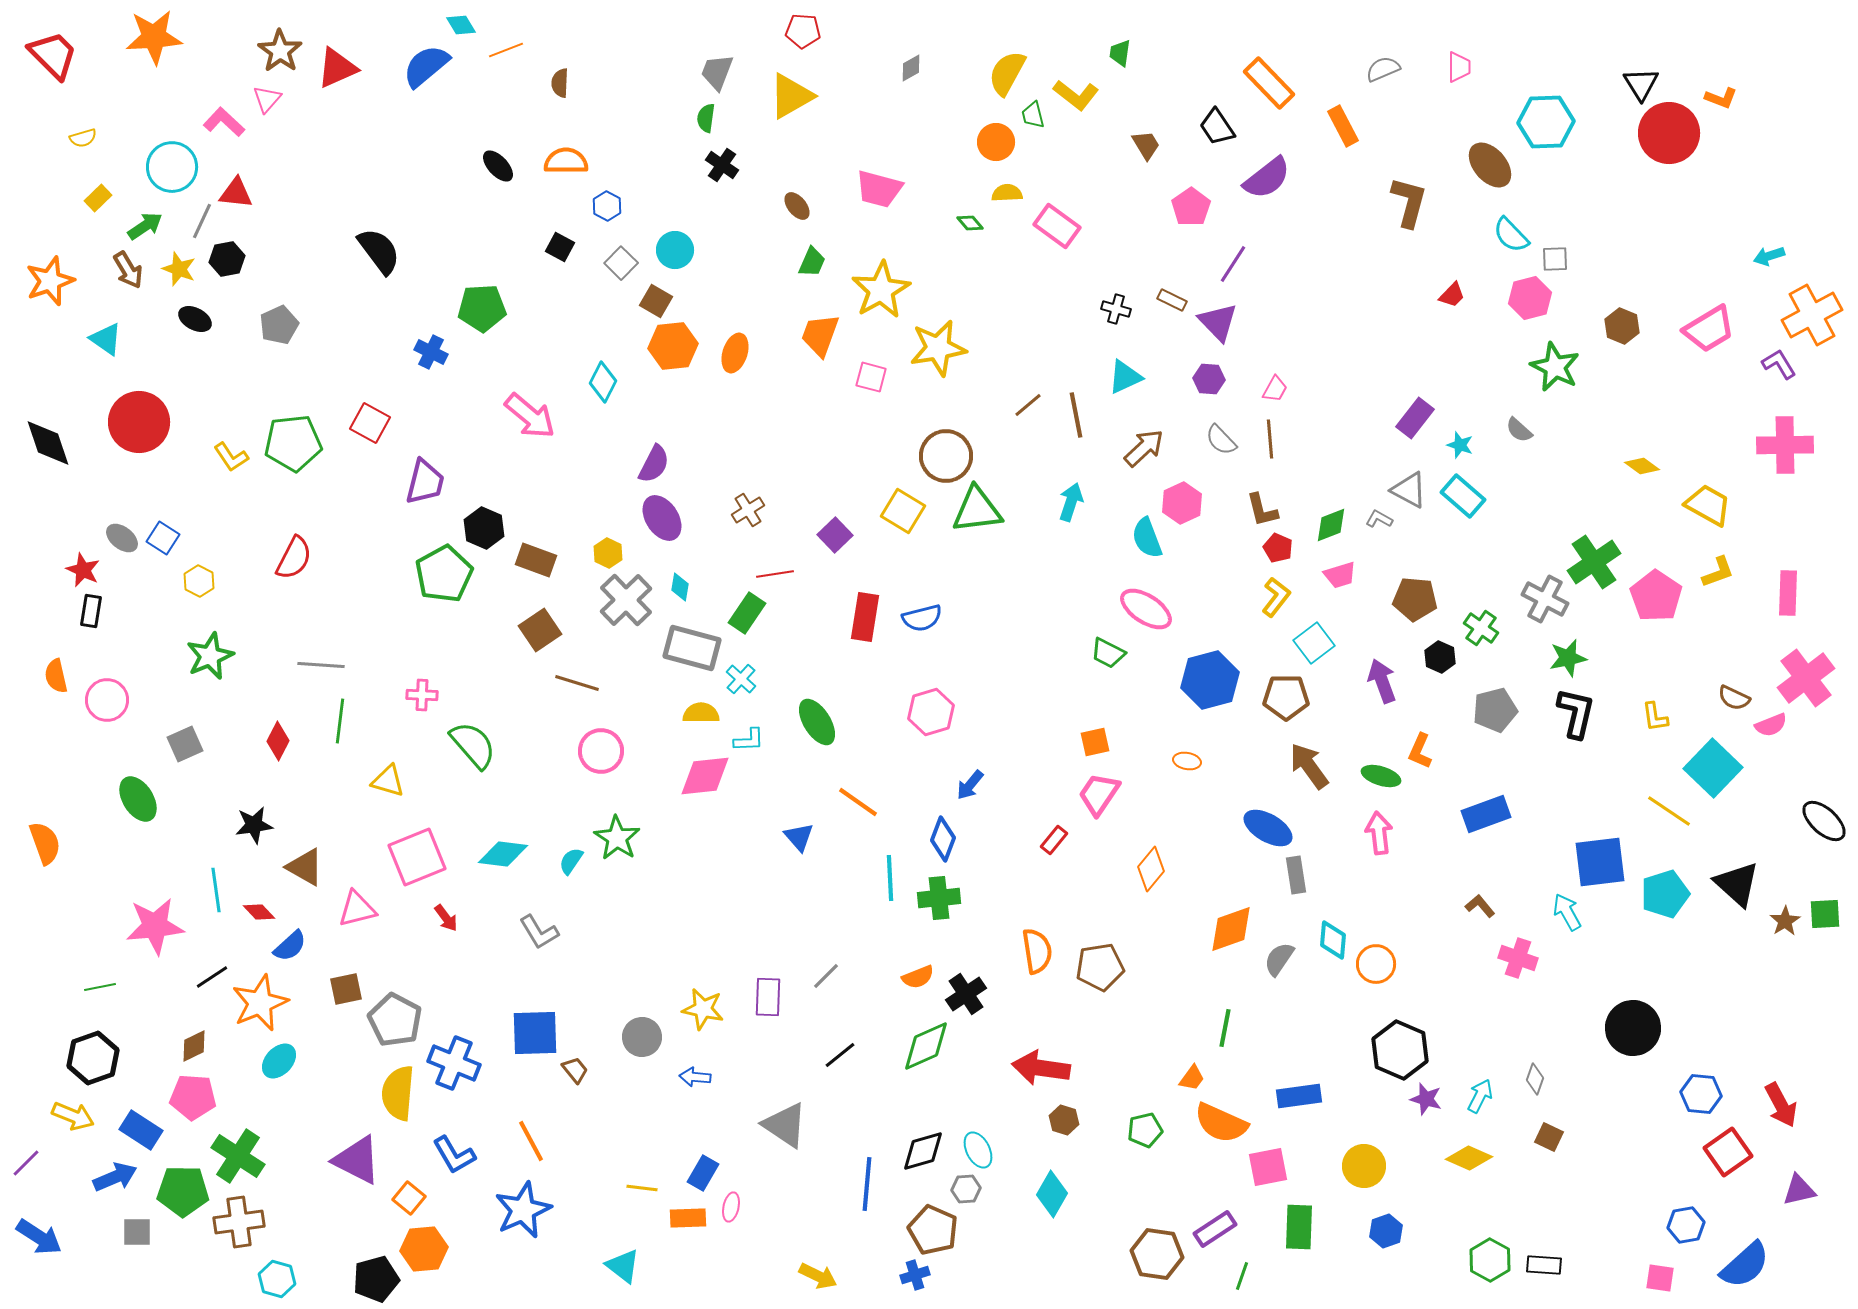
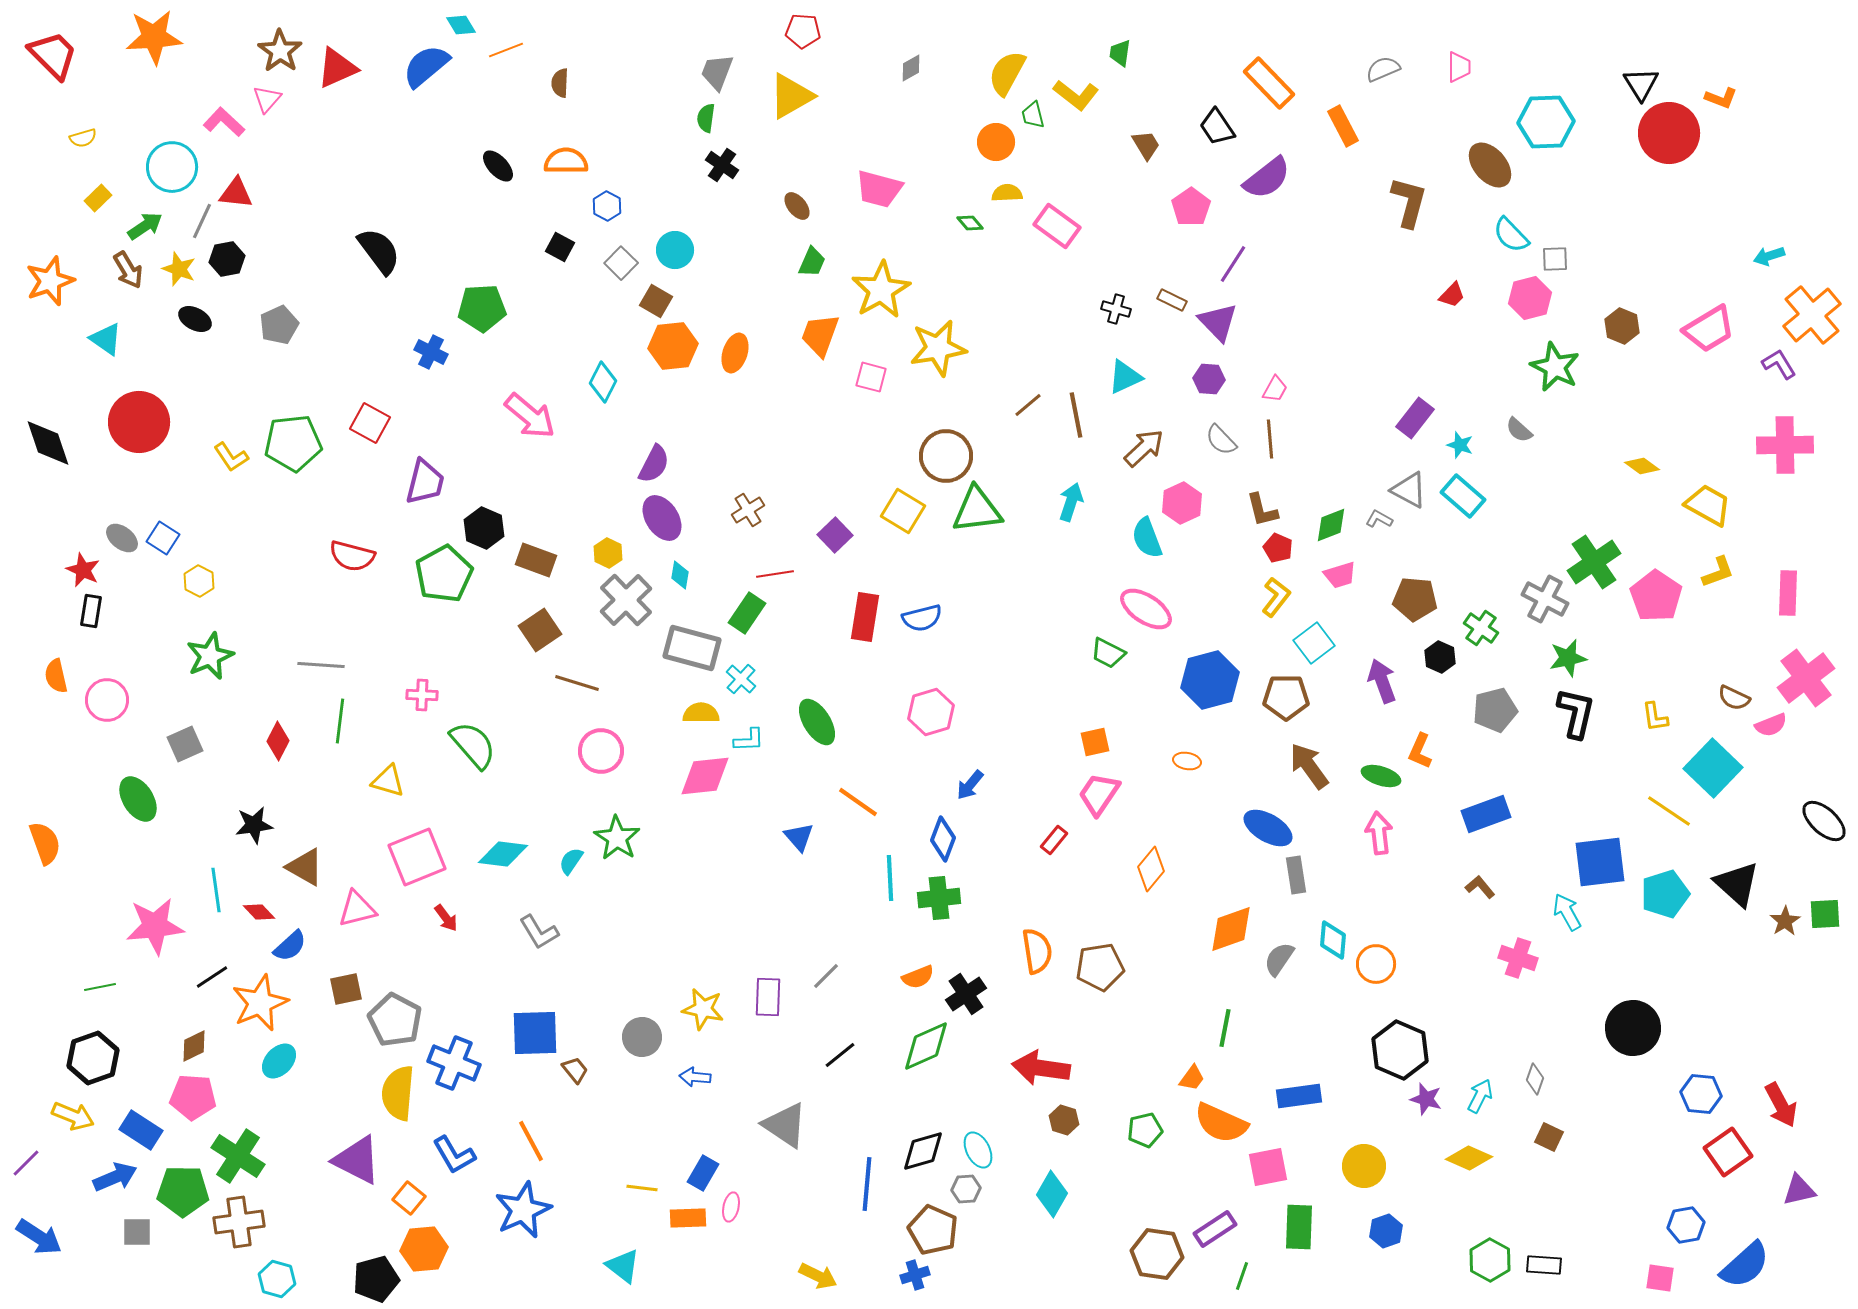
orange cross at (1812, 315): rotated 12 degrees counterclockwise
red semicircle at (294, 558): moved 58 px right, 2 px up; rotated 78 degrees clockwise
cyan diamond at (680, 587): moved 12 px up
brown L-shape at (1480, 906): moved 19 px up
